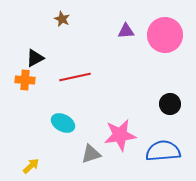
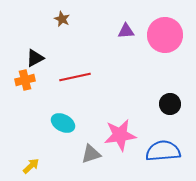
orange cross: rotated 18 degrees counterclockwise
